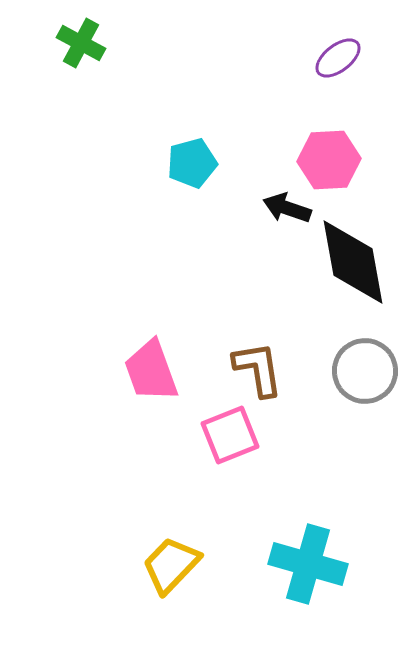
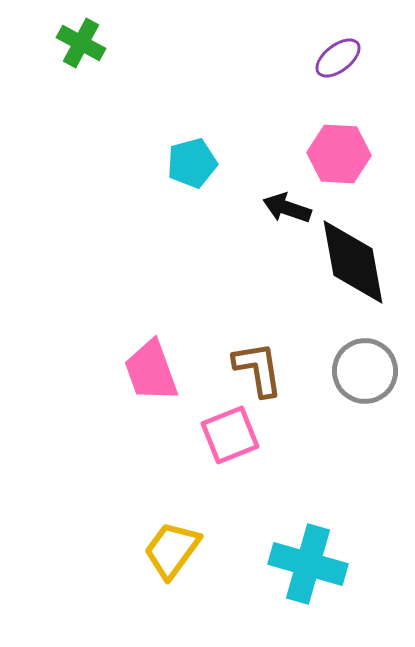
pink hexagon: moved 10 px right, 6 px up; rotated 6 degrees clockwise
yellow trapezoid: moved 1 px right, 15 px up; rotated 8 degrees counterclockwise
